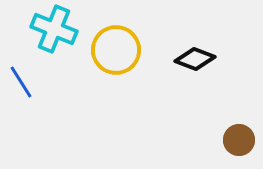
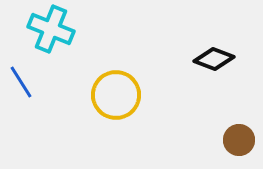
cyan cross: moved 3 px left
yellow circle: moved 45 px down
black diamond: moved 19 px right
